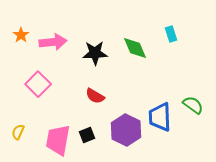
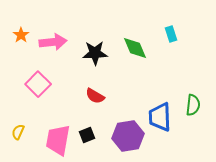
green semicircle: rotated 60 degrees clockwise
purple hexagon: moved 2 px right, 6 px down; rotated 24 degrees clockwise
